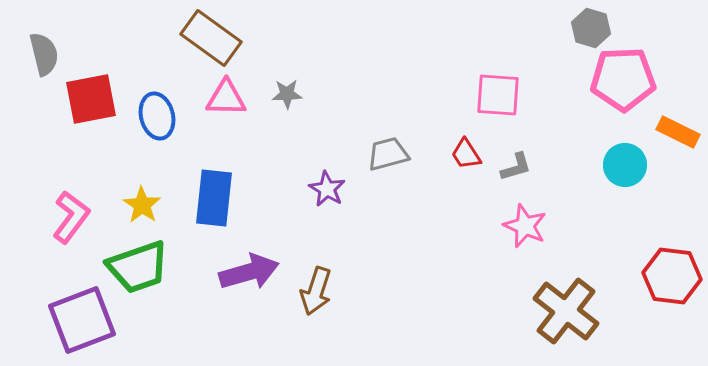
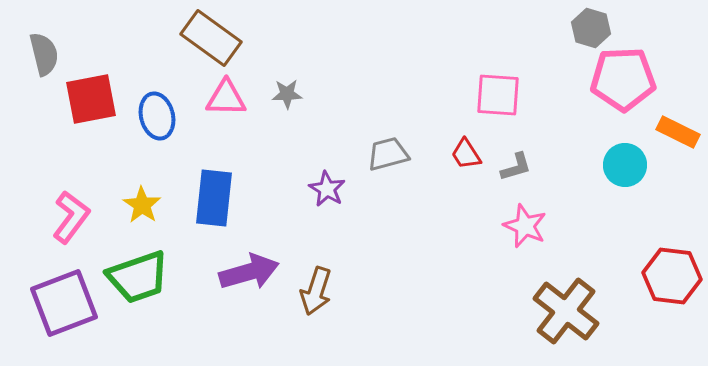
green trapezoid: moved 10 px down
purple square: moved 18 px left, 17 px up
